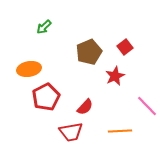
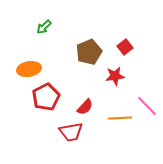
red star: rotated 18 degrees clockwise
orange line: moved 13 px up
